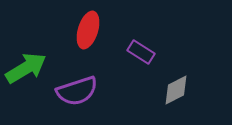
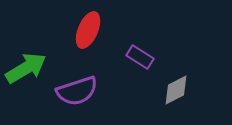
red ellipse: rotated 6 degrees clockwise
purple rectangle: moved 1 px left, 5 px down
